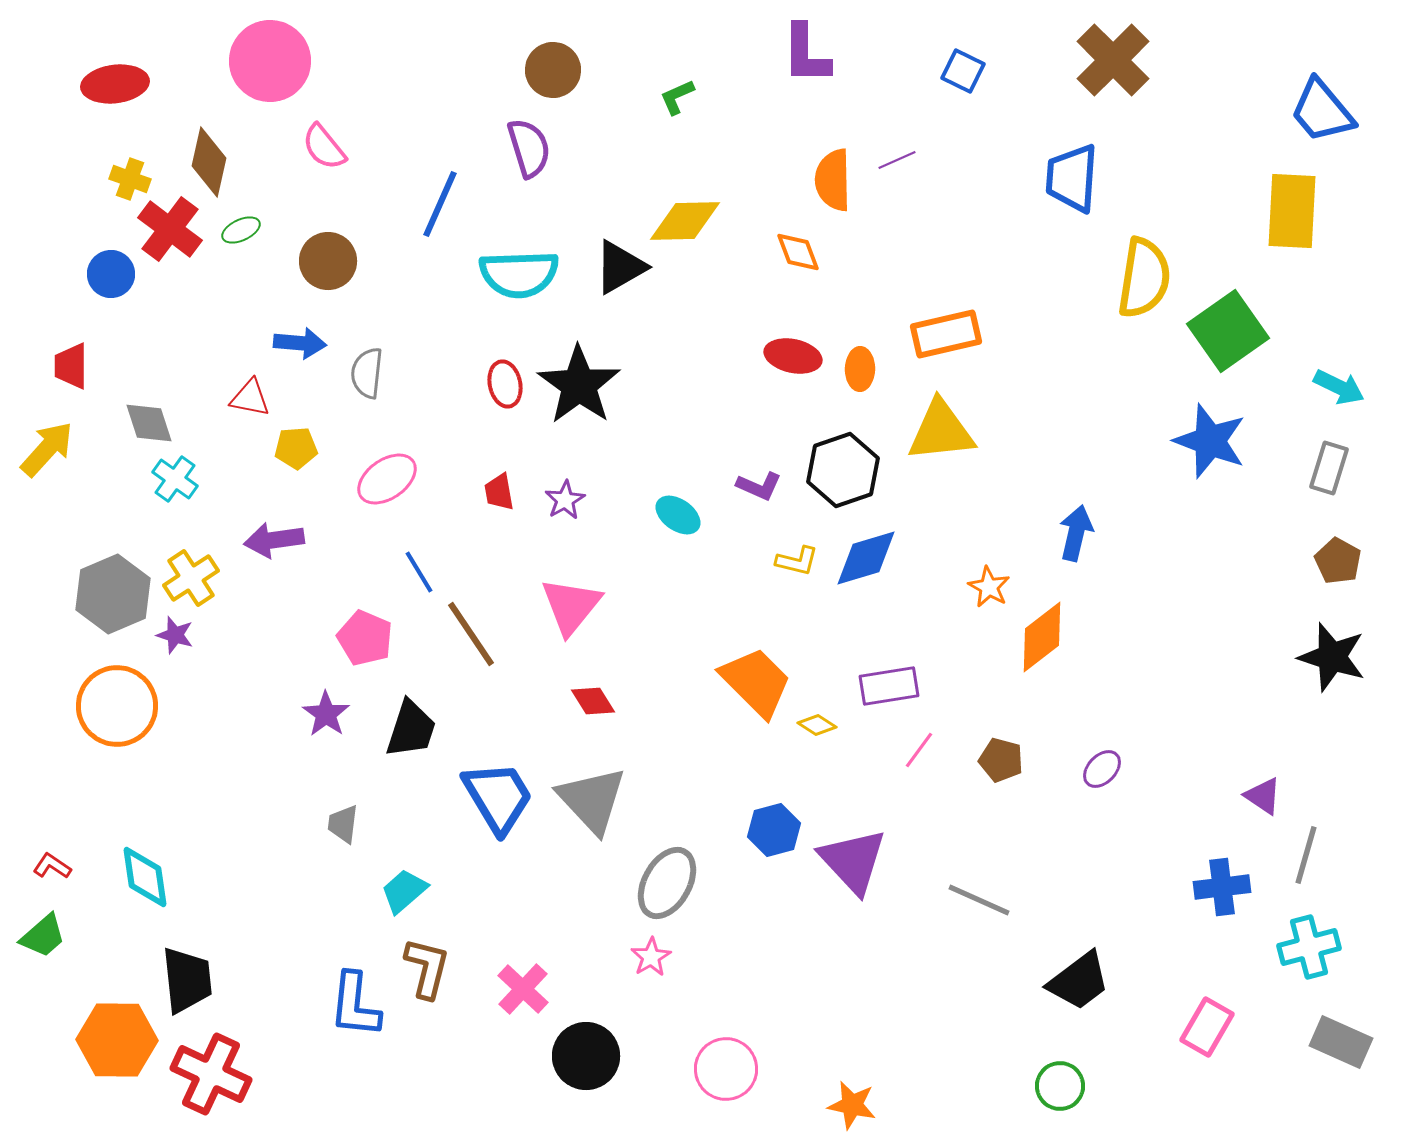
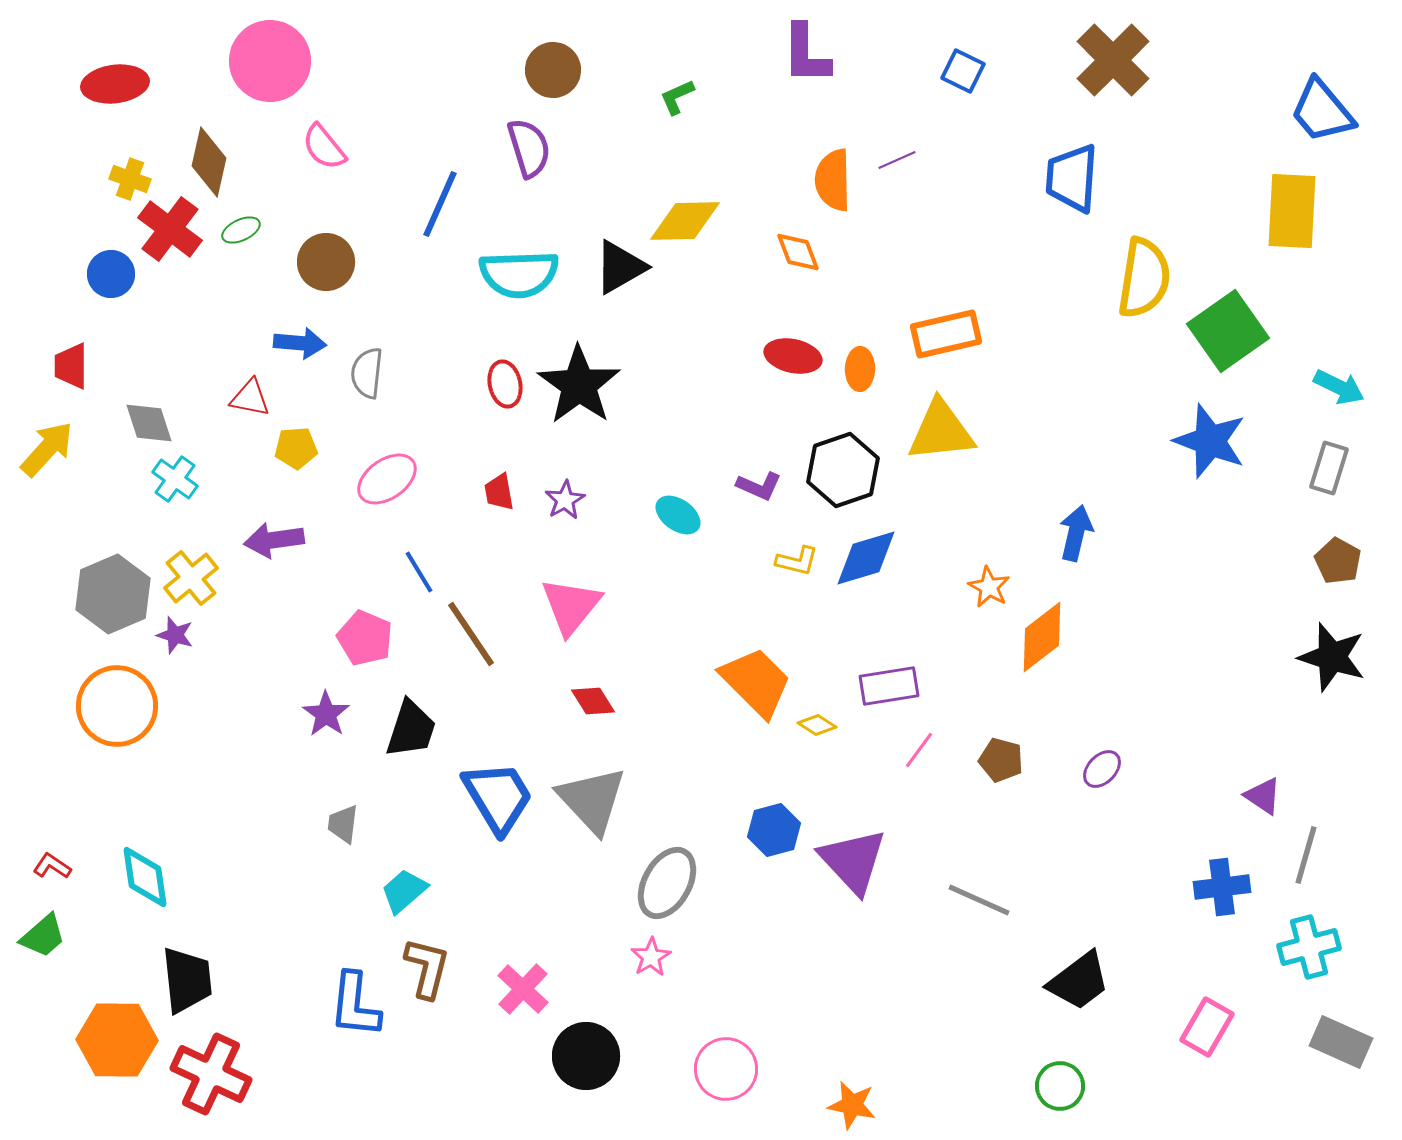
brown circle at (328, 261): moved 2 px left, 1 px down
yellow cross at (191, 578): rotated 6 degrees counterclockwise
